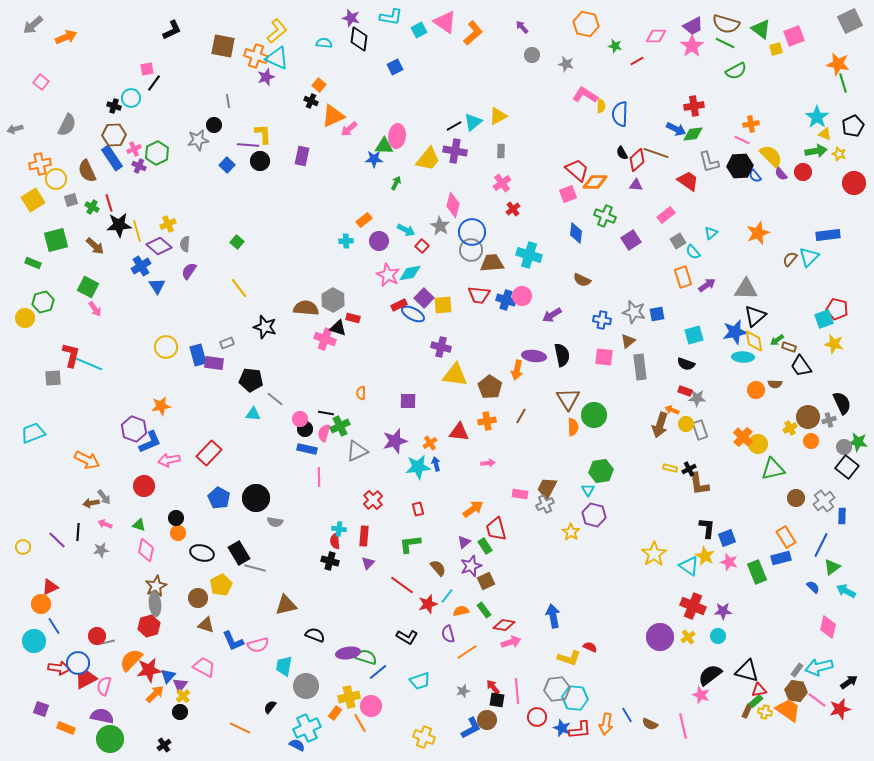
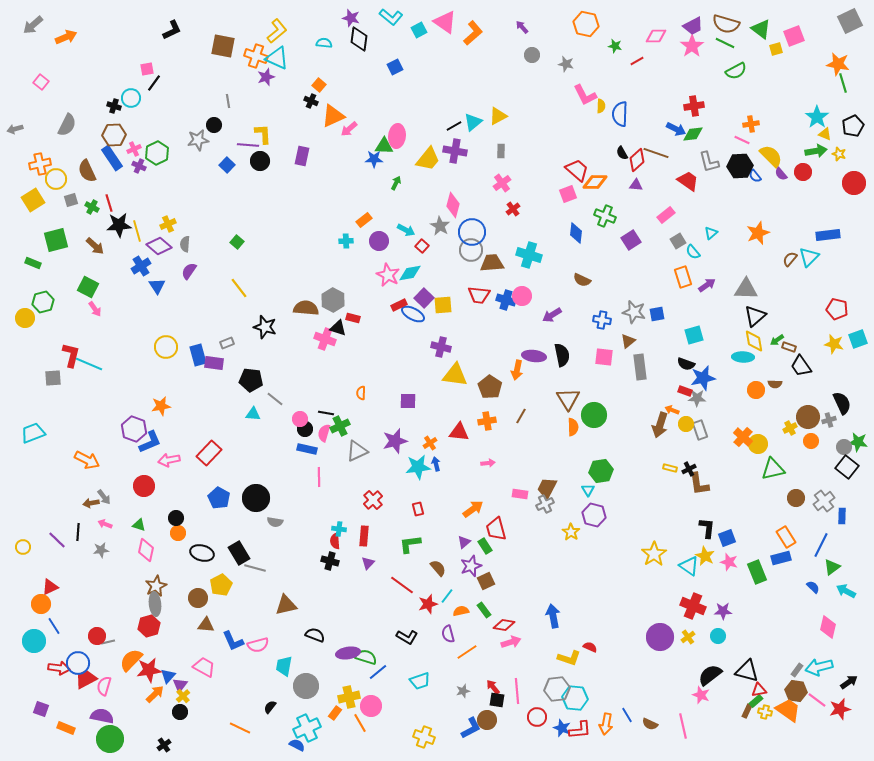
cyan L-shape at (391, 17): rotated 30 degrees clockwise
pink L-shape at (585, 95): rotated 150 degrees counterclockwise
cyan square at (824, 319): moved 34 px right, 20 px down
blue star at (735, 332): moved 32 px left, 46 px down
brown triangle at (206, 625): rotated 12 degrees counterclockwise
